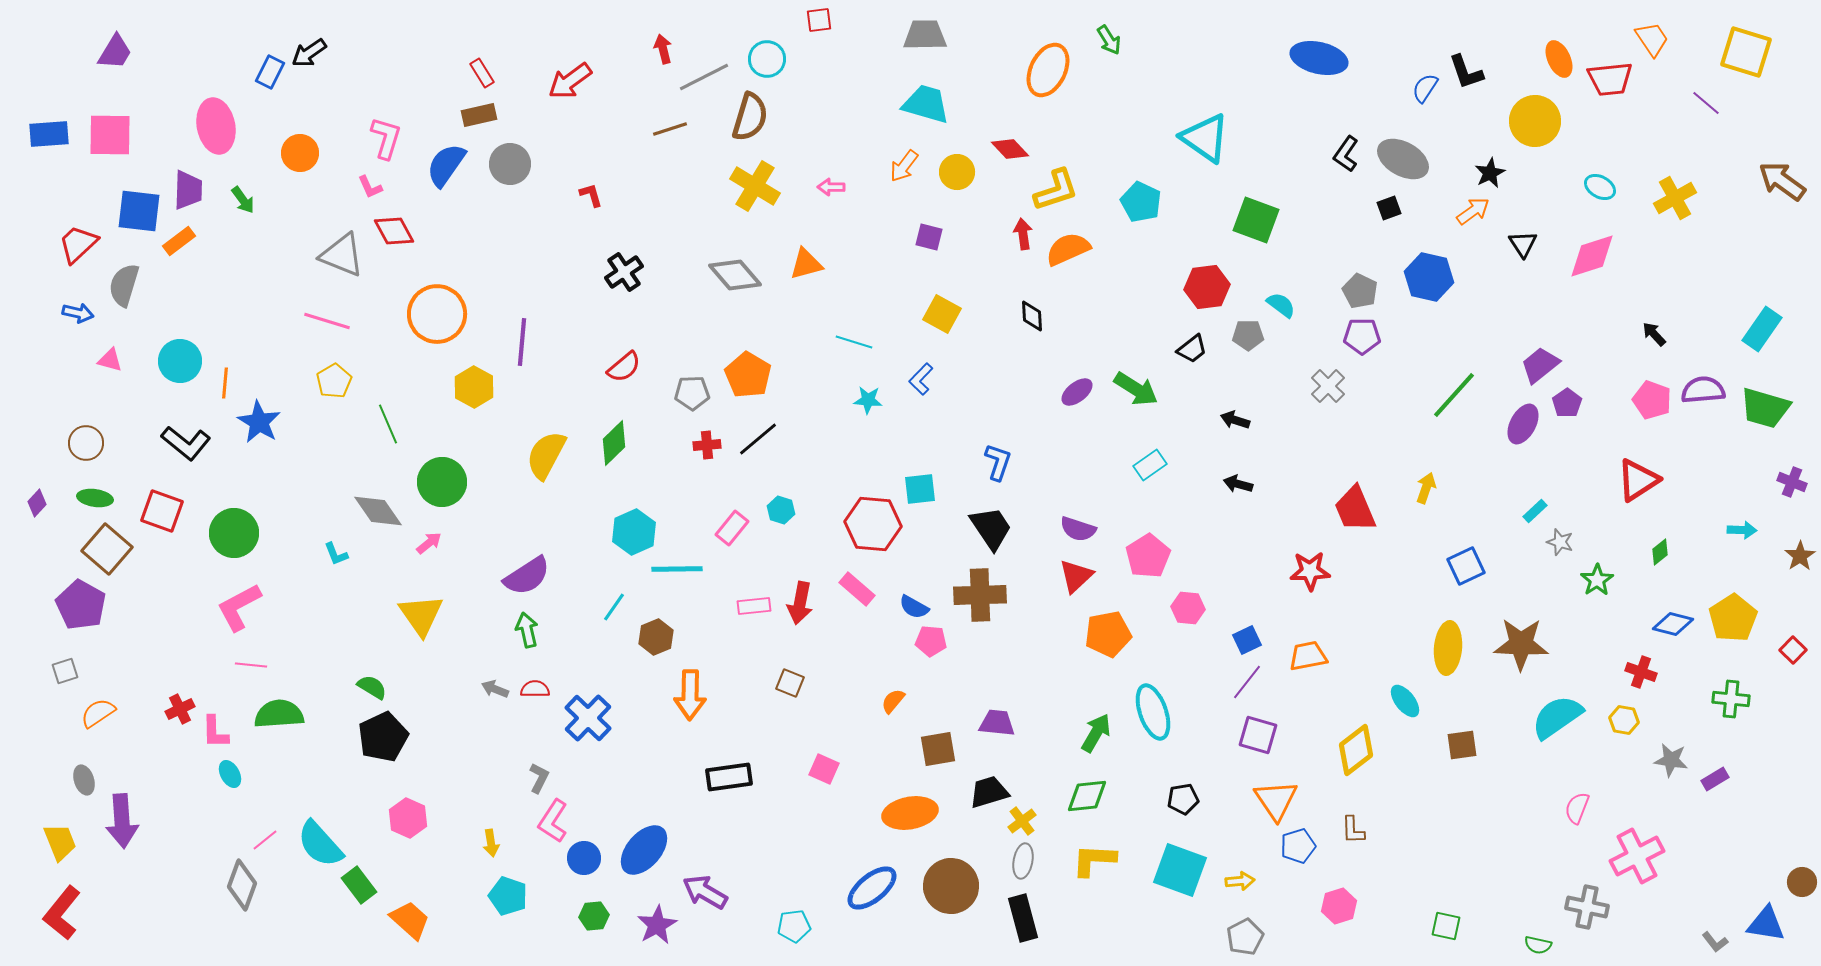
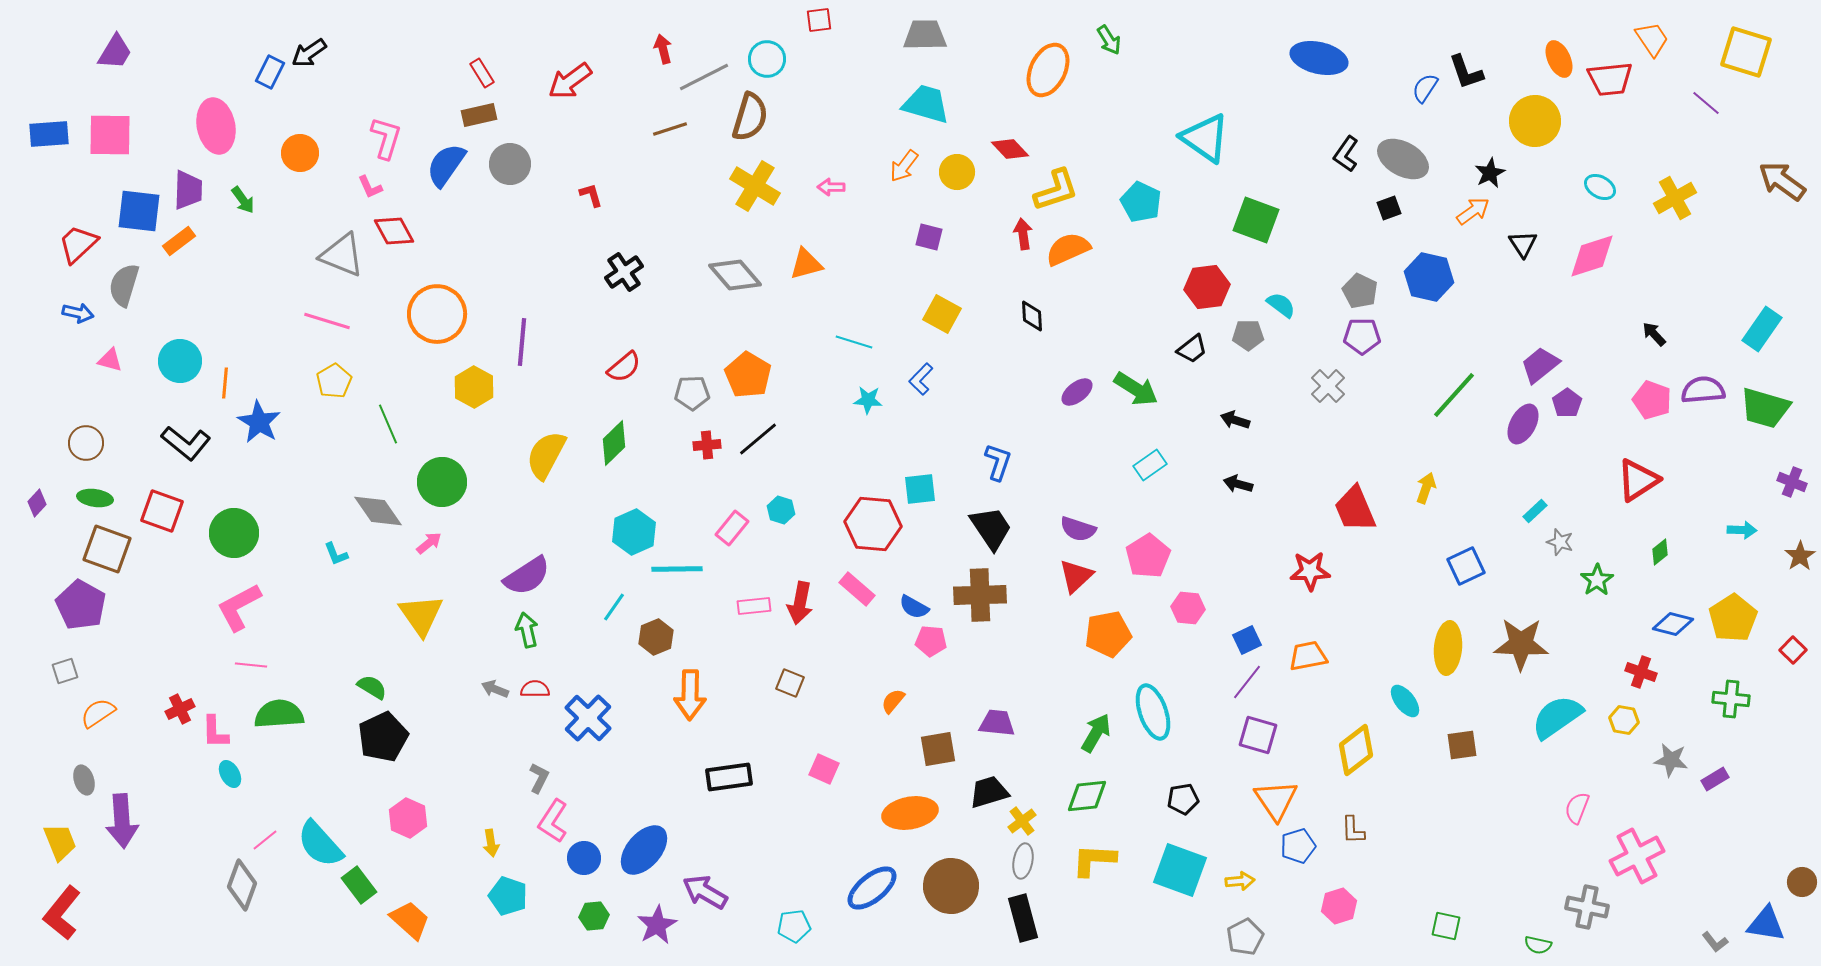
brown square at (107, 549): rotated 21 degrees counterclockwise
